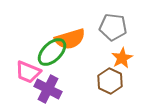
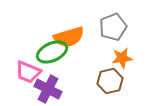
gray pentagon: rotated 28 degrees counterclockwise
orange semicircle: moved 1 px left, 2 px up
green ellipse: rotated 20 degrees clockwise
orange star: rotated 20 degrees clockwise
brown hexagon: rotated 20 degrees clockwise
